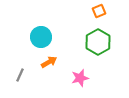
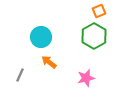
green hexagon: moved 4 px left, 6 px up
orange arrow: rotated 112 degrees counterclockwise
pink star: moved 6 px right
